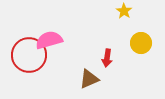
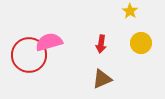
yellow star: moved 6 px right
pink semicircle: moved 2 px down
red arrow: moved 6 px left, 14 px up
brown triangle: moved 13 px right
